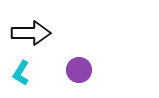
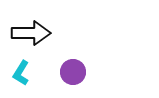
purple circle: moved 6 px left, 2 px down
